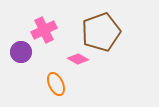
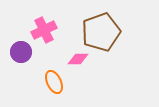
pink diamond: rotated 30 degrees counterclockwise
orange ellipse: moved 2 px left, 2 px up
